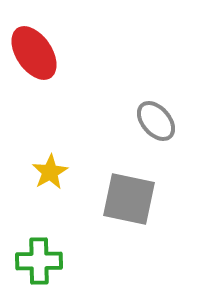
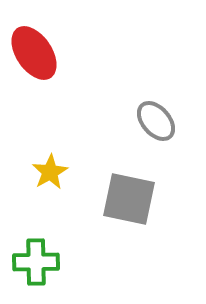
green cross: moved 3 px left, 1 px down
